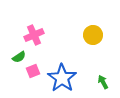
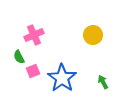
green semicircle: rotated 96 degrees clockwise
